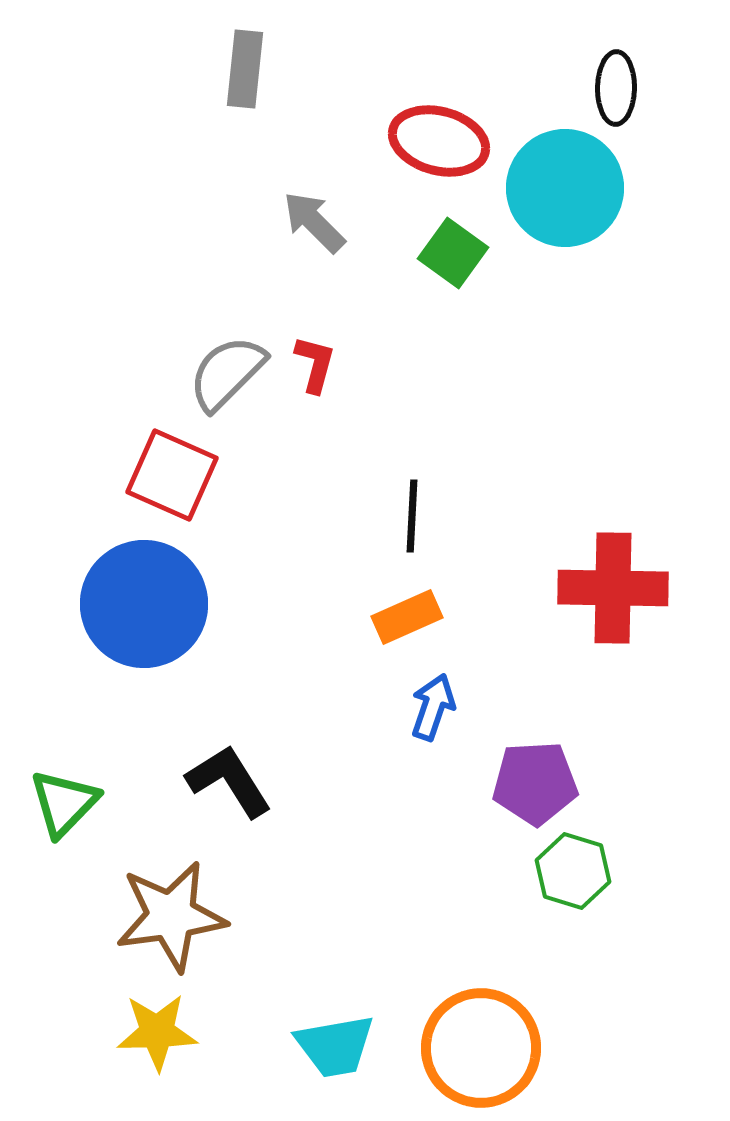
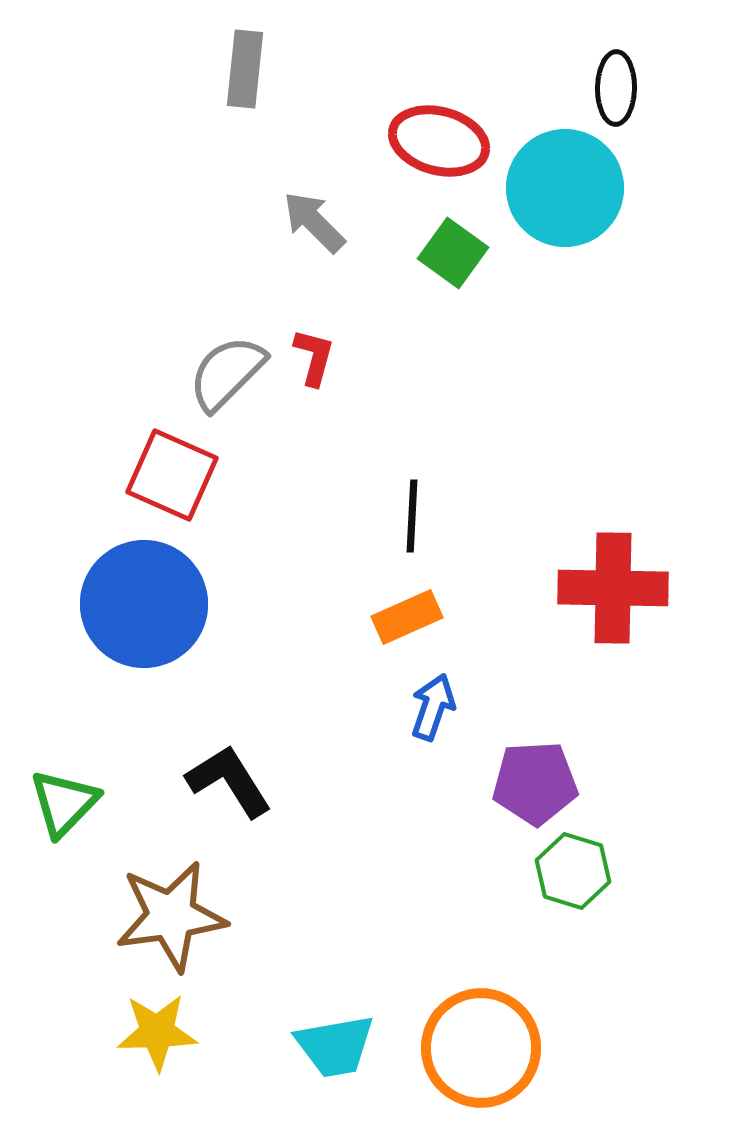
red L-shape: moved 1 px left, 7 px up
